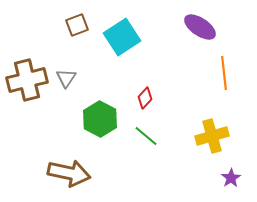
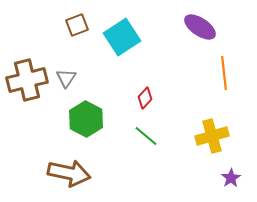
green hexagon: moved 14 px left
